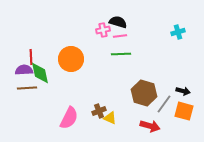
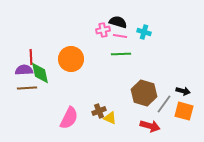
cyan cross: moved 34 px left; rotated 32 degrees clockwise
pink line: rotated 16 degrees clockwise
